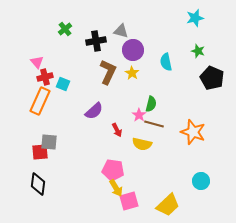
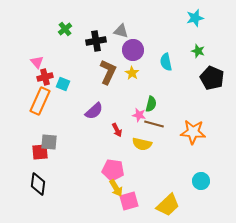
pink star: rotated 24 degrees counterclockwise
orange star: rotated 15 degrees counterclockwise
